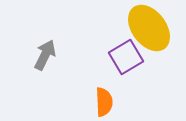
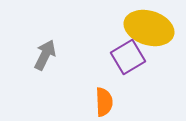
yellow ellipse: rotated 36 degrees counterclockwise
purple square: moved 2 px right
